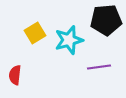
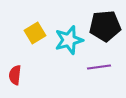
black pentagon: moved 1 px left, 6 px down
